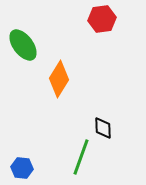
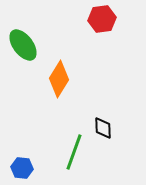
green line: moved 7 px left, 5 px up
